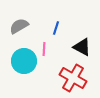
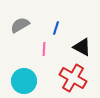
gray semicircle: moved 1 px right, 1 px up
cyan circle: moved 20 px down
